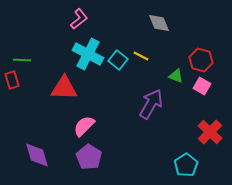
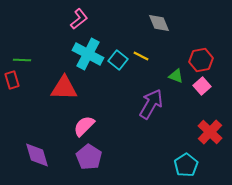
red hexagon: rotated 25 degrees counterclockwise
pink square: rotated 18 degrees clockwise
